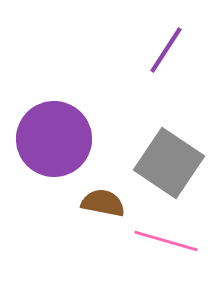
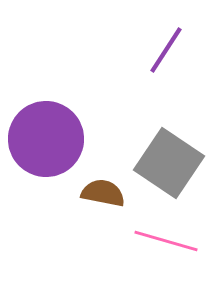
purple circle: moved 8 px left
brown semicircle: moved 10 px up
